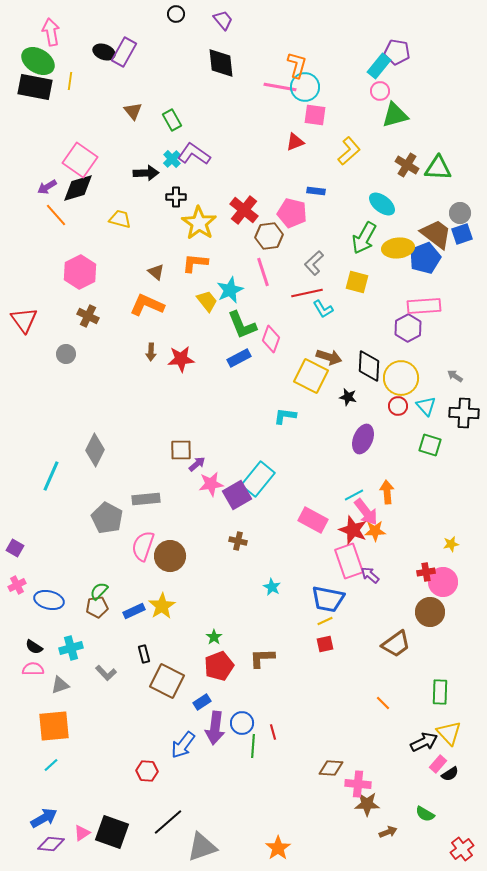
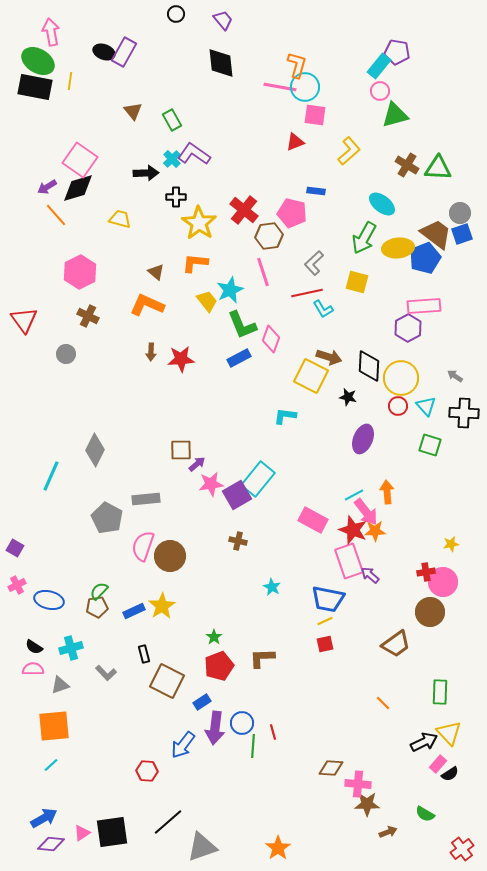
black square at (112, 832): rotated 28 degrees counterclockwise
